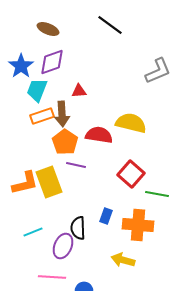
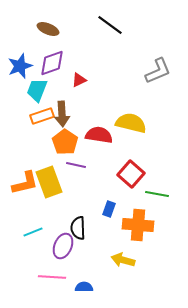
purple diamond: moved 1 px down
blue star: moved 1 px left; rotated 15 degrees clockwise
red triangle: moved 11 px up; rotated 21 degrees counterclockwise
blue rectangle: moved 3 px right, 7 px up
